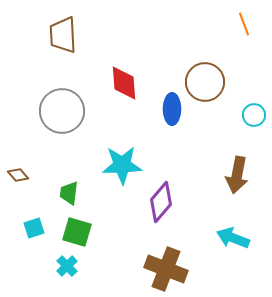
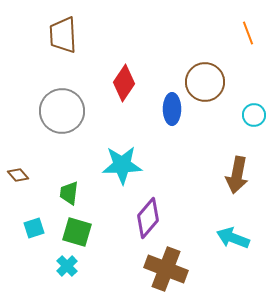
orange line: moved 4 px right, 9 px down
red diamond: rotated 39 degrees clockwise
purple diamond: moved 13 px left, 16 px down
